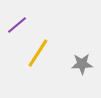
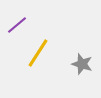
gray star: rotated 20 degrees clockwise
